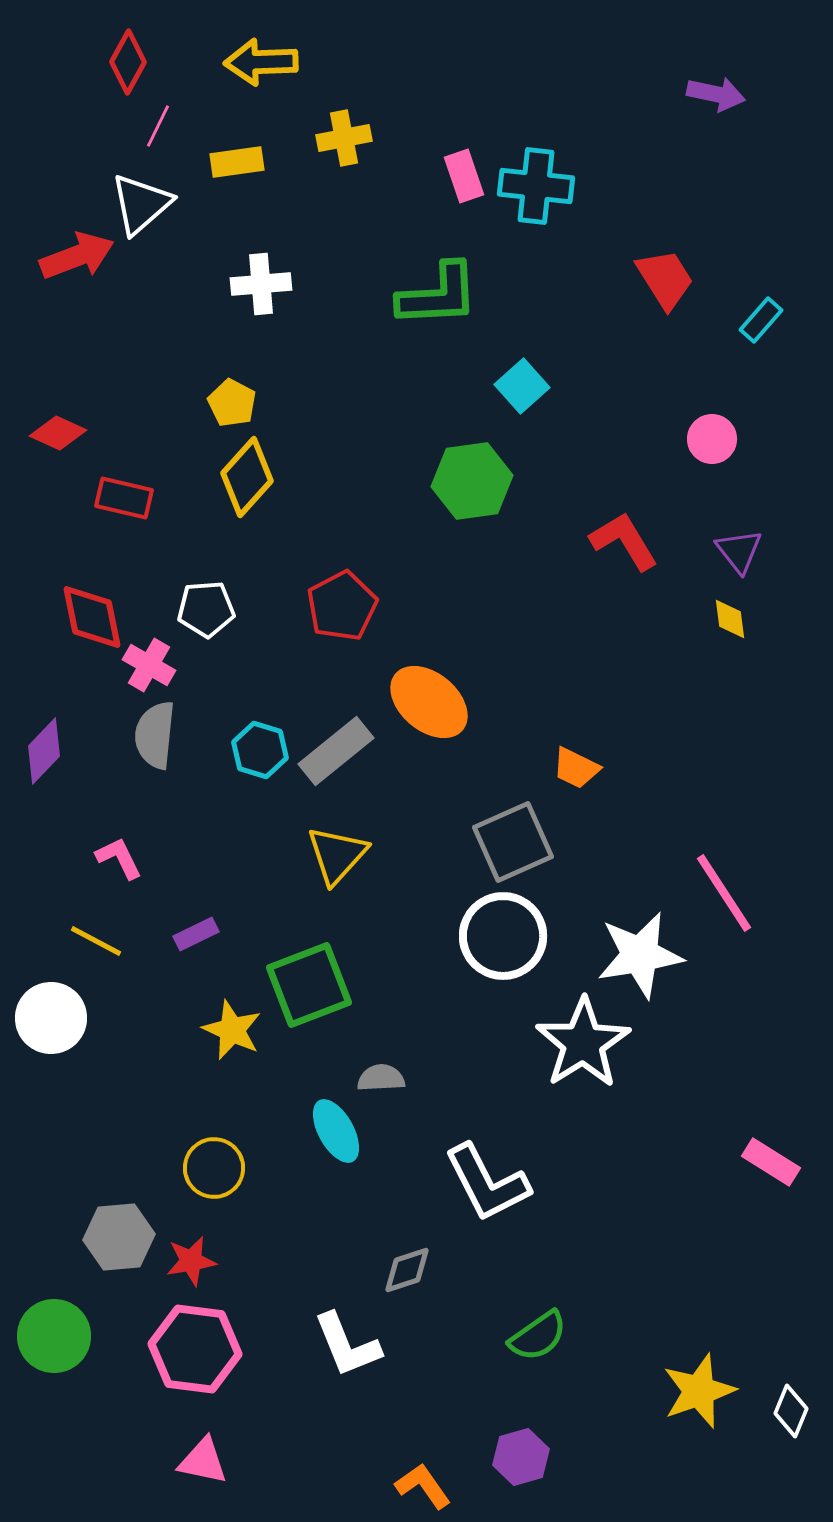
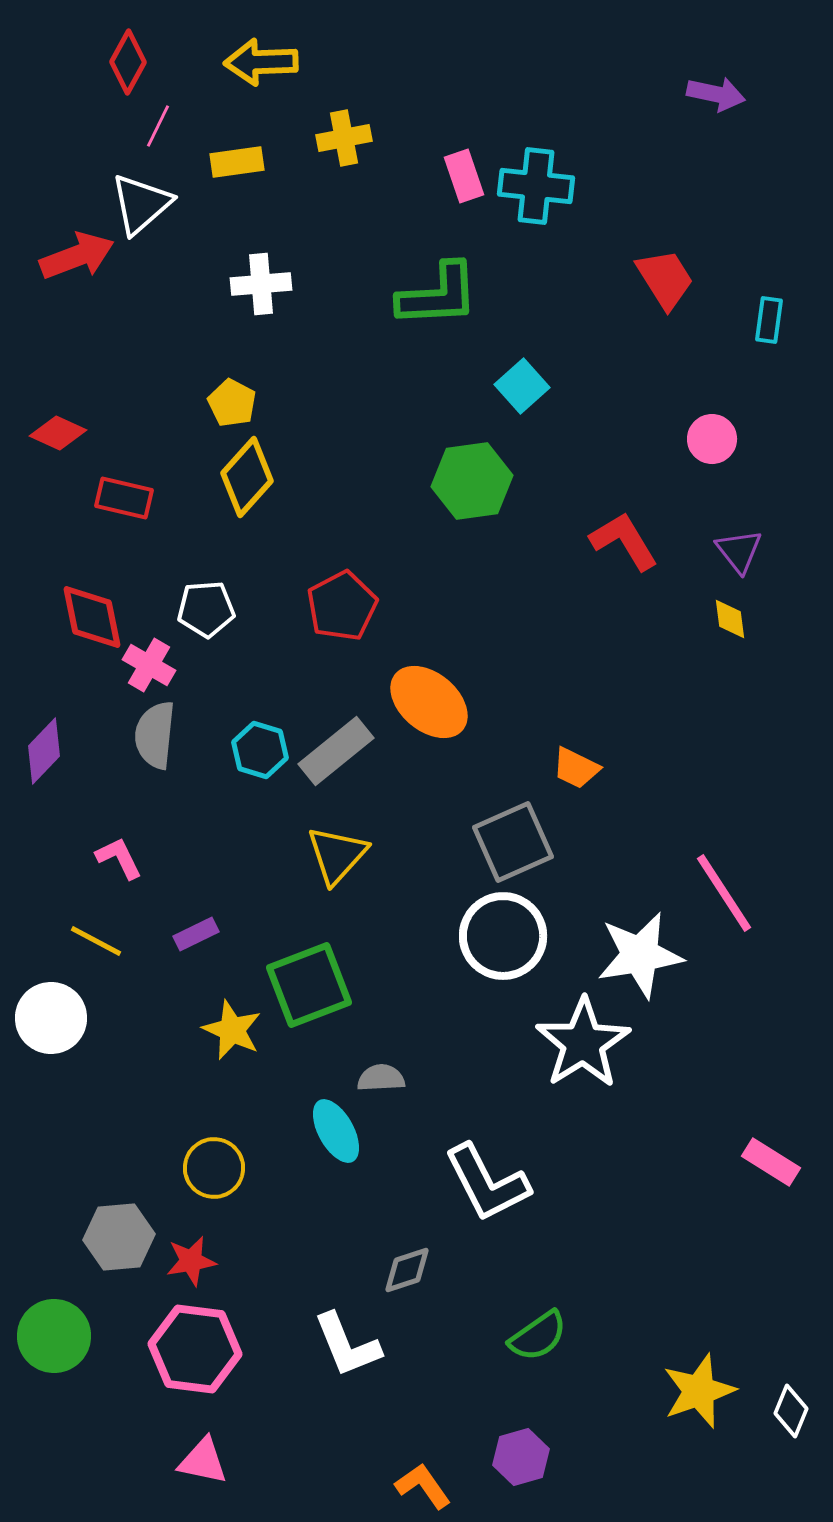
cyan rectangle at (761, 320): moved 8 px right; rotated 33 degrees counterclockwise
